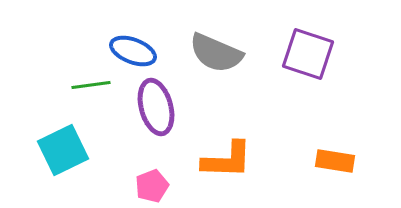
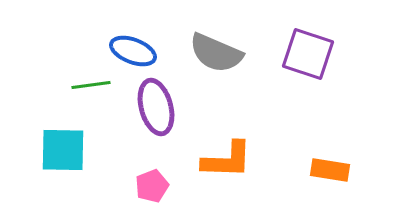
cyan square: rotated 27 degrees clockwise
orange rectangle: moved 5 px left, 9 px down
